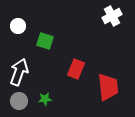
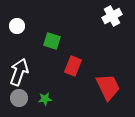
white circle: moved 1 px left
green square: moved 7 px right
red rectangle: moved 3 px left, 3 px up
red trapezoid: rotated 20 degrees counterclockwise
gray circle: moved 3 px up
